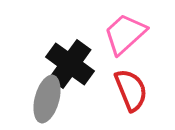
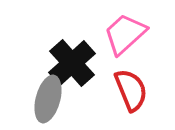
black cross: moved 2 px right, 1 px up; rotated 12 degrees clockwise
gray ellipse: moved 1 px right
